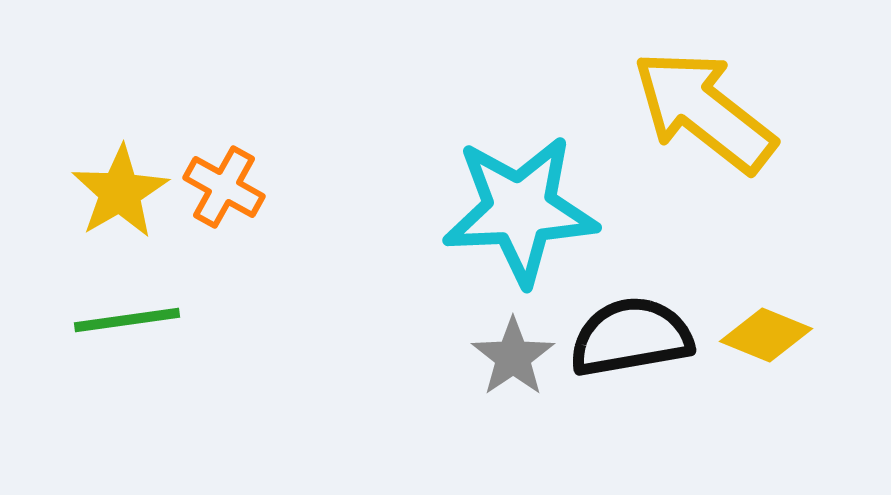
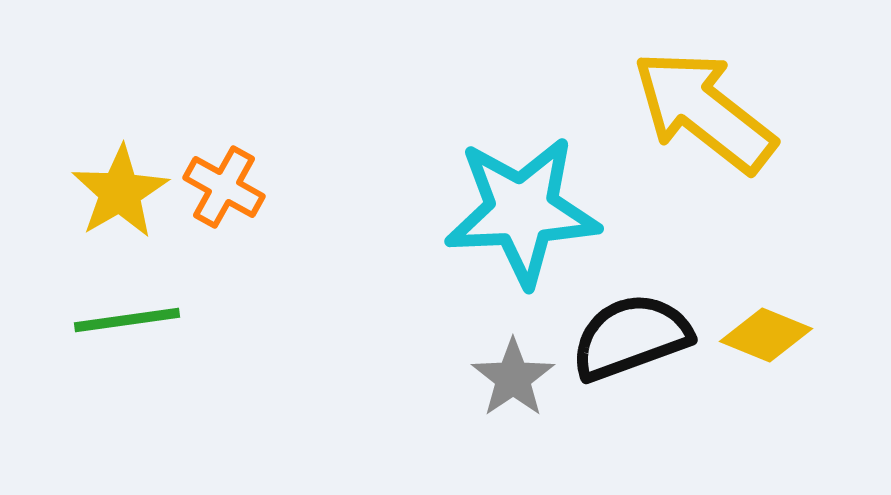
cyan star: moved 2 px right, 1 px down
black semicircle: rotated 10 degrees counterclockwise
gray star: moved 21 px down
